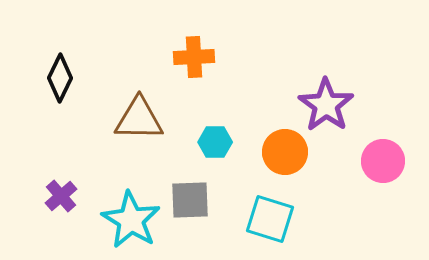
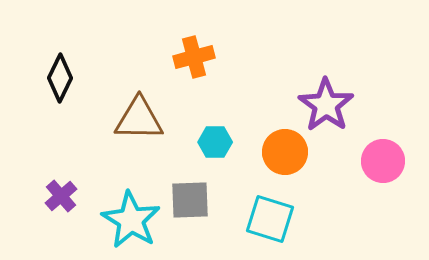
orange cross: rotated 12 degrees counterclockwise
